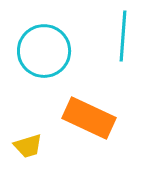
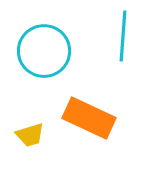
yellow trapezoid: moved 2 px right, 11 px up
